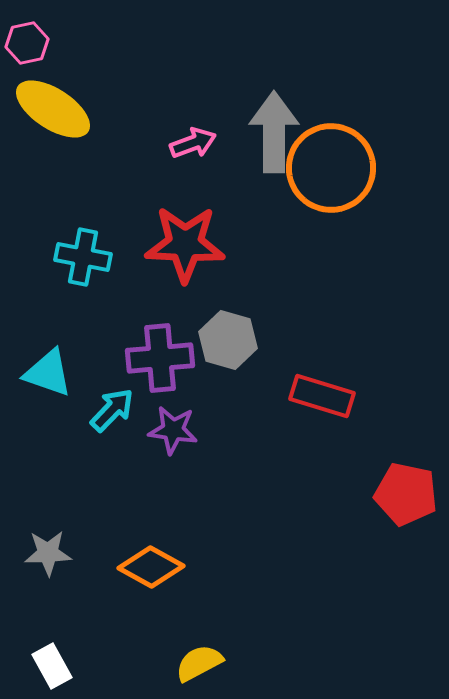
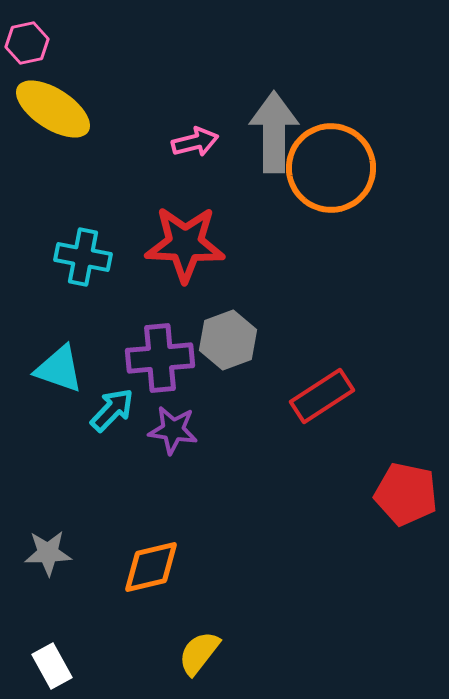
pink arrow: moved 2 px right, 1 px up; rotated 6 degrees clockwise
gray hexagon: rotated 24 degrees clockwise
cyan triangle: moved 11 px right, 4 px up
red rectangle: rotated 50 degrees counterclockwise
orange diamond: rotated 42 degrees counterclockwise
yellow semicircle: moved 10 px up; rotated 24 degrees counterclockwise
